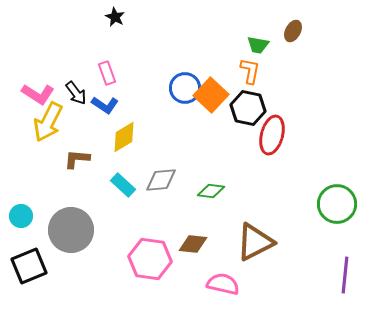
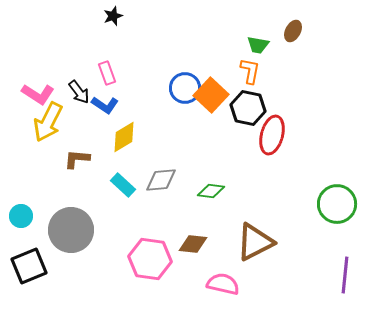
black star: moved 2 px left, 1 px up; rotated 24 degrees clockwise
black arrow: moved 3 px right, 1 px up
